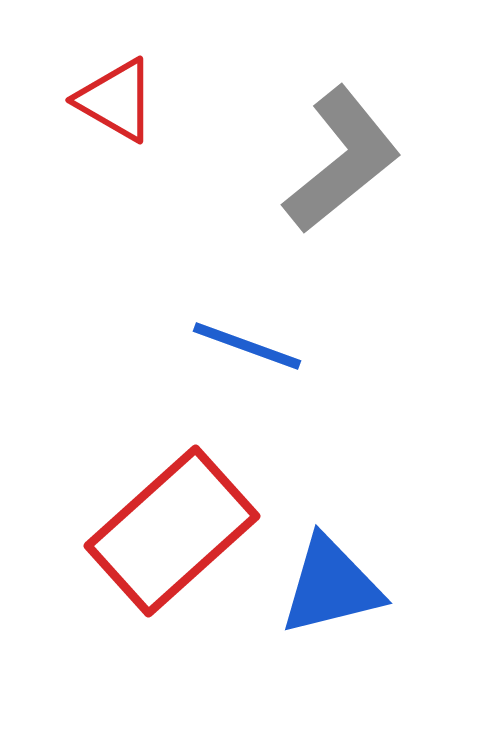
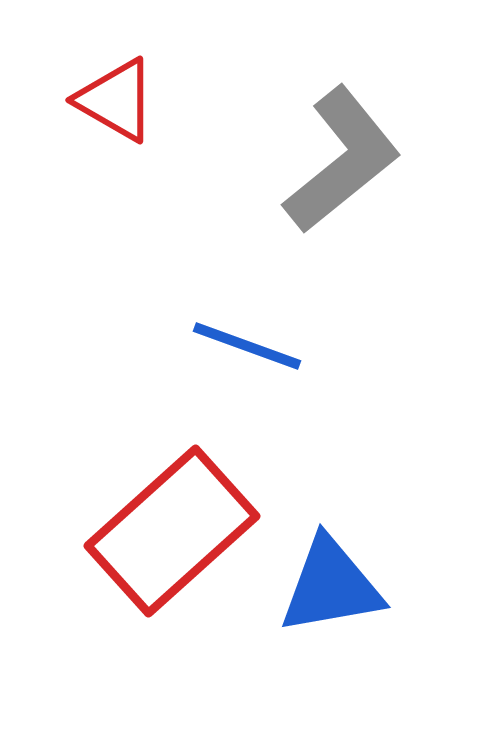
blue triangle: rotated 4 degrees clockwise
